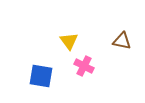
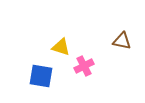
yellow triangle: moved 8 px left, 6 px down; rotated 36 degrees counterclockwise
pink cross: rotated 36 degrees clockwise
